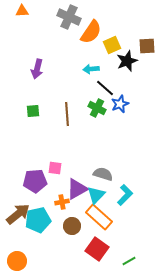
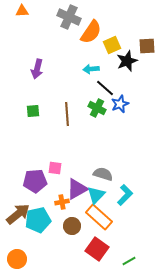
orange circle: moved 2 px up
